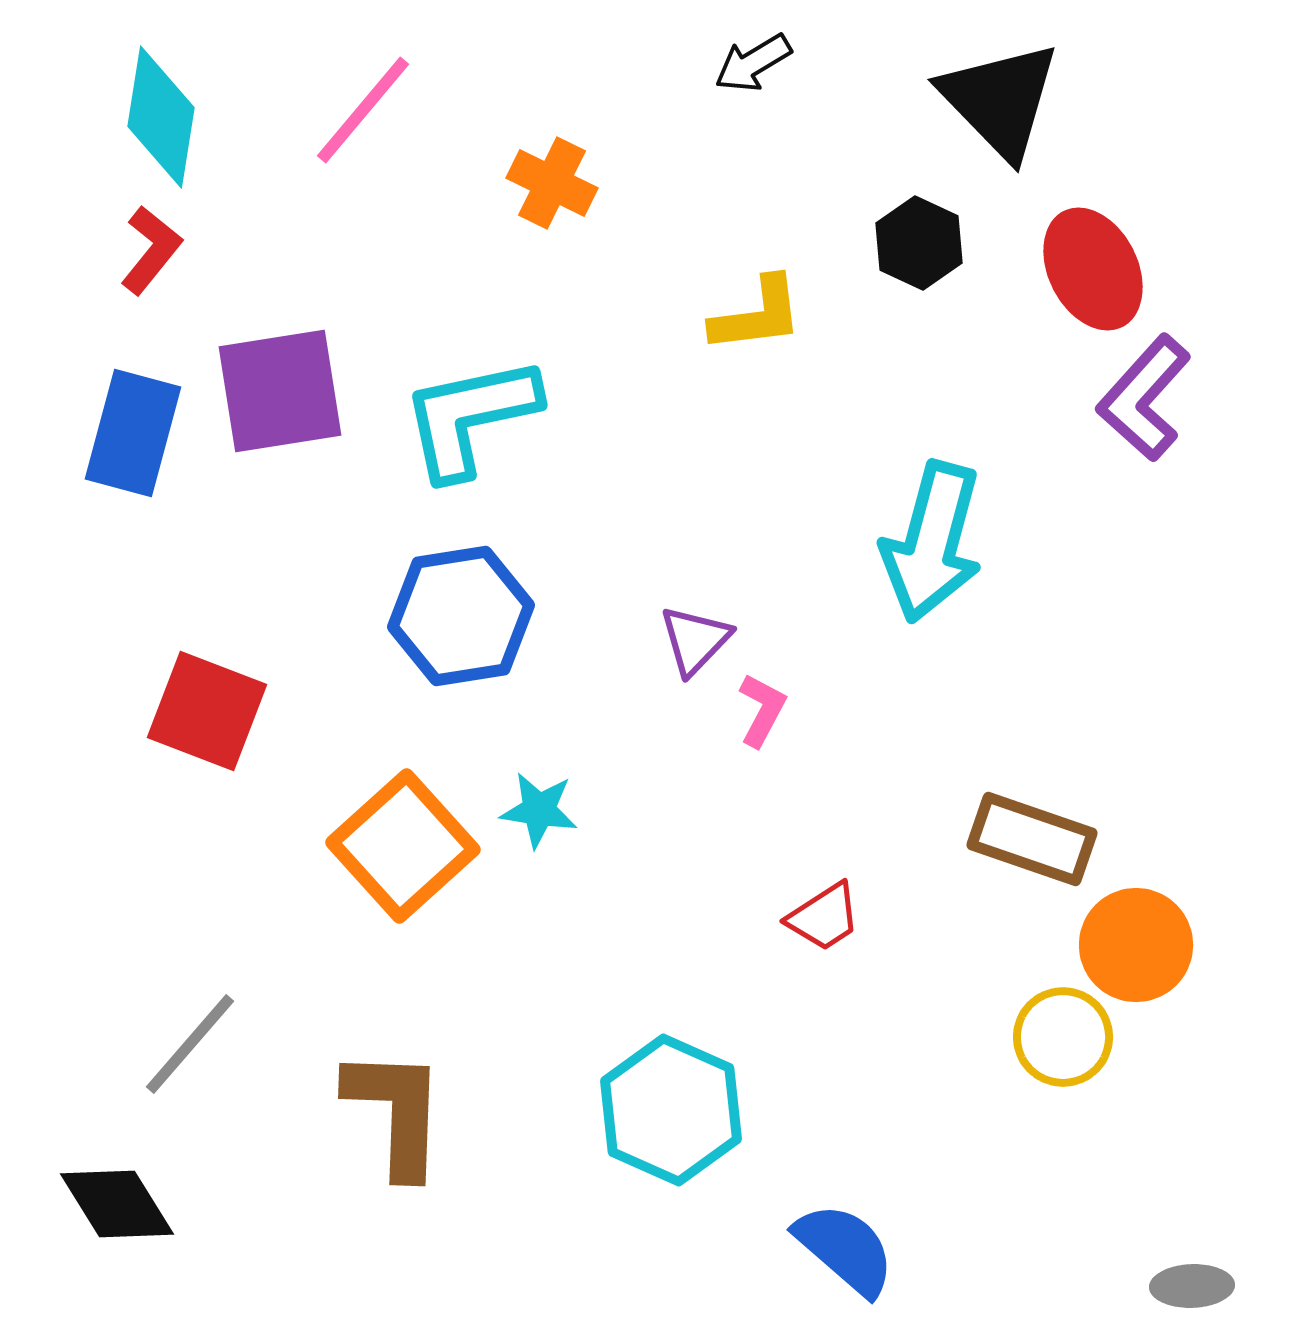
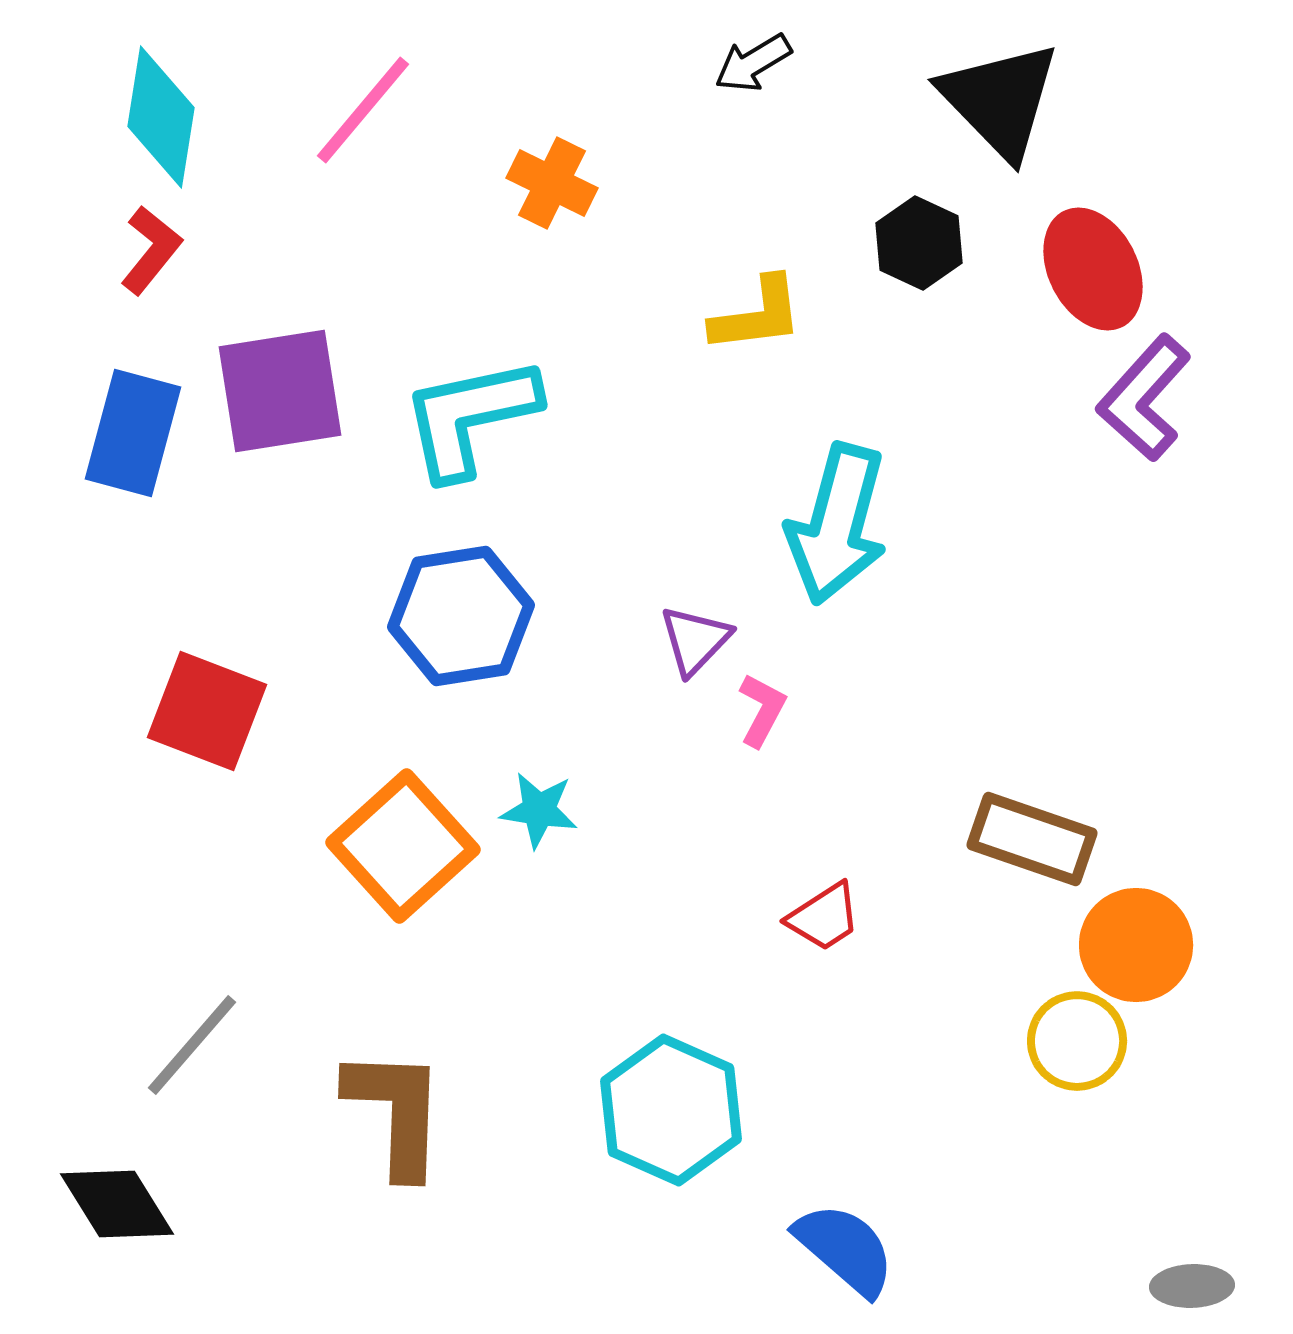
cyan arrow: moved 95 px left, 18 px up
yellow circle: moved 14 px right, 4 px down
gray line: moved 2 px right, 1 px down
